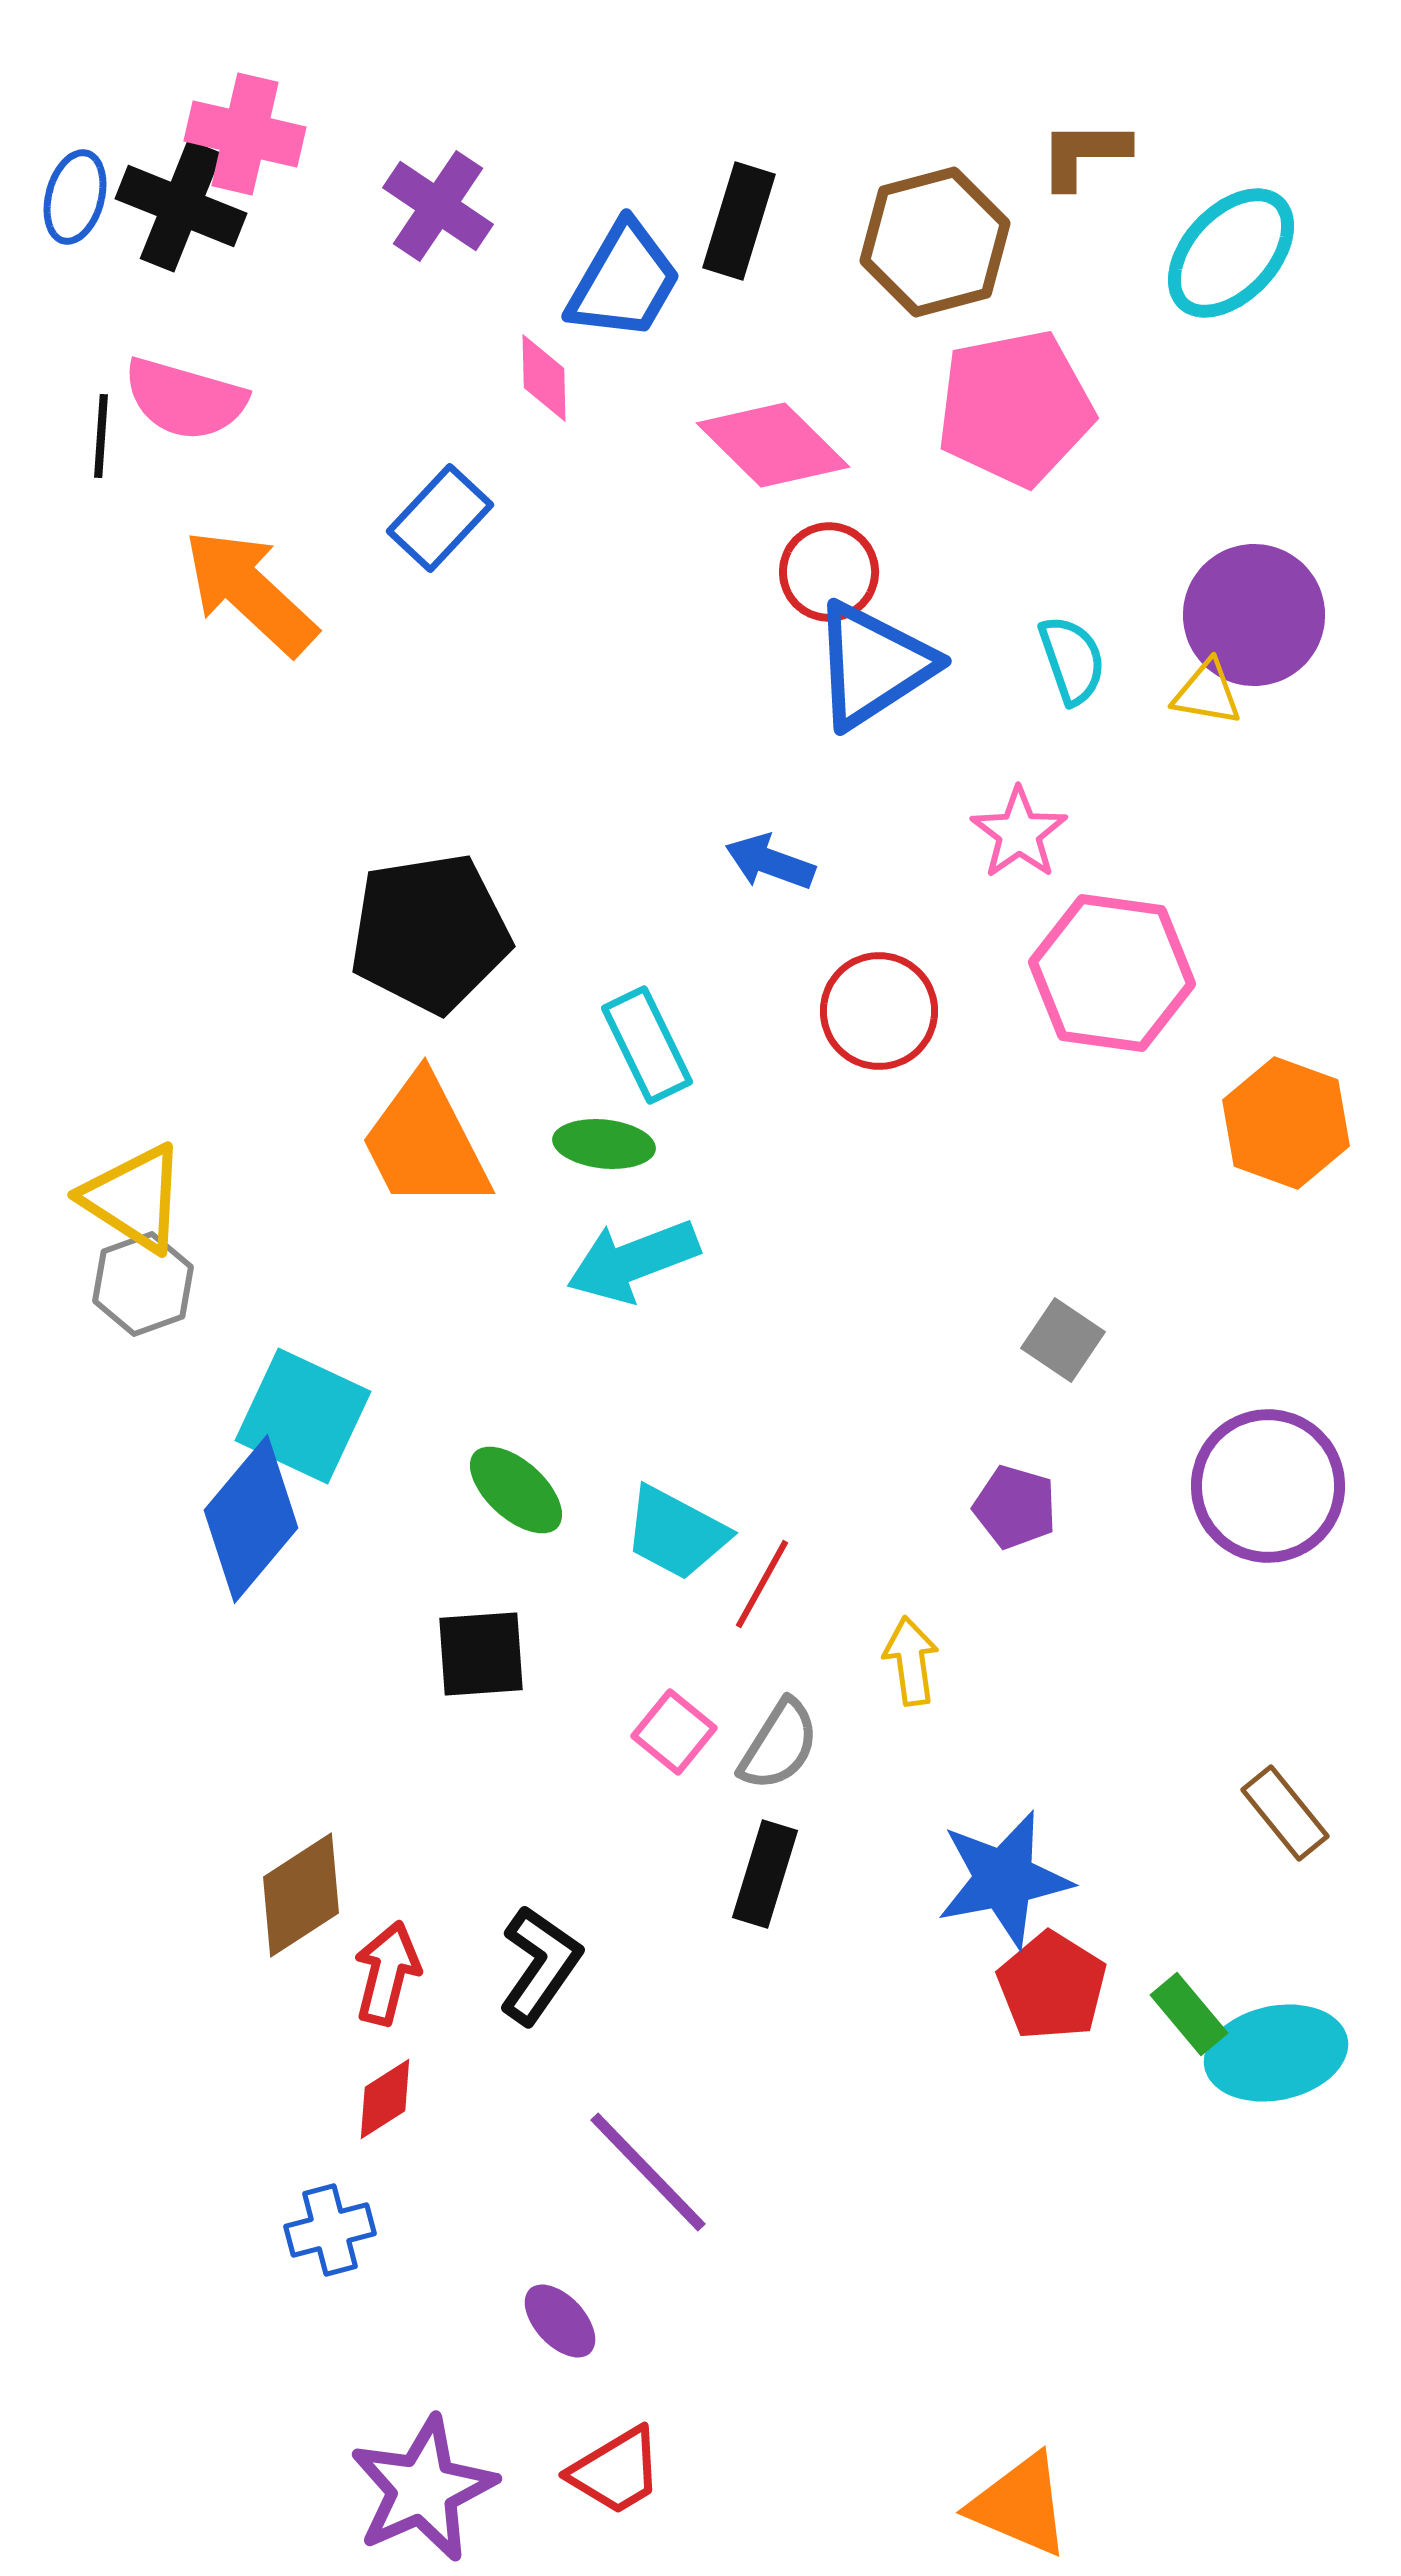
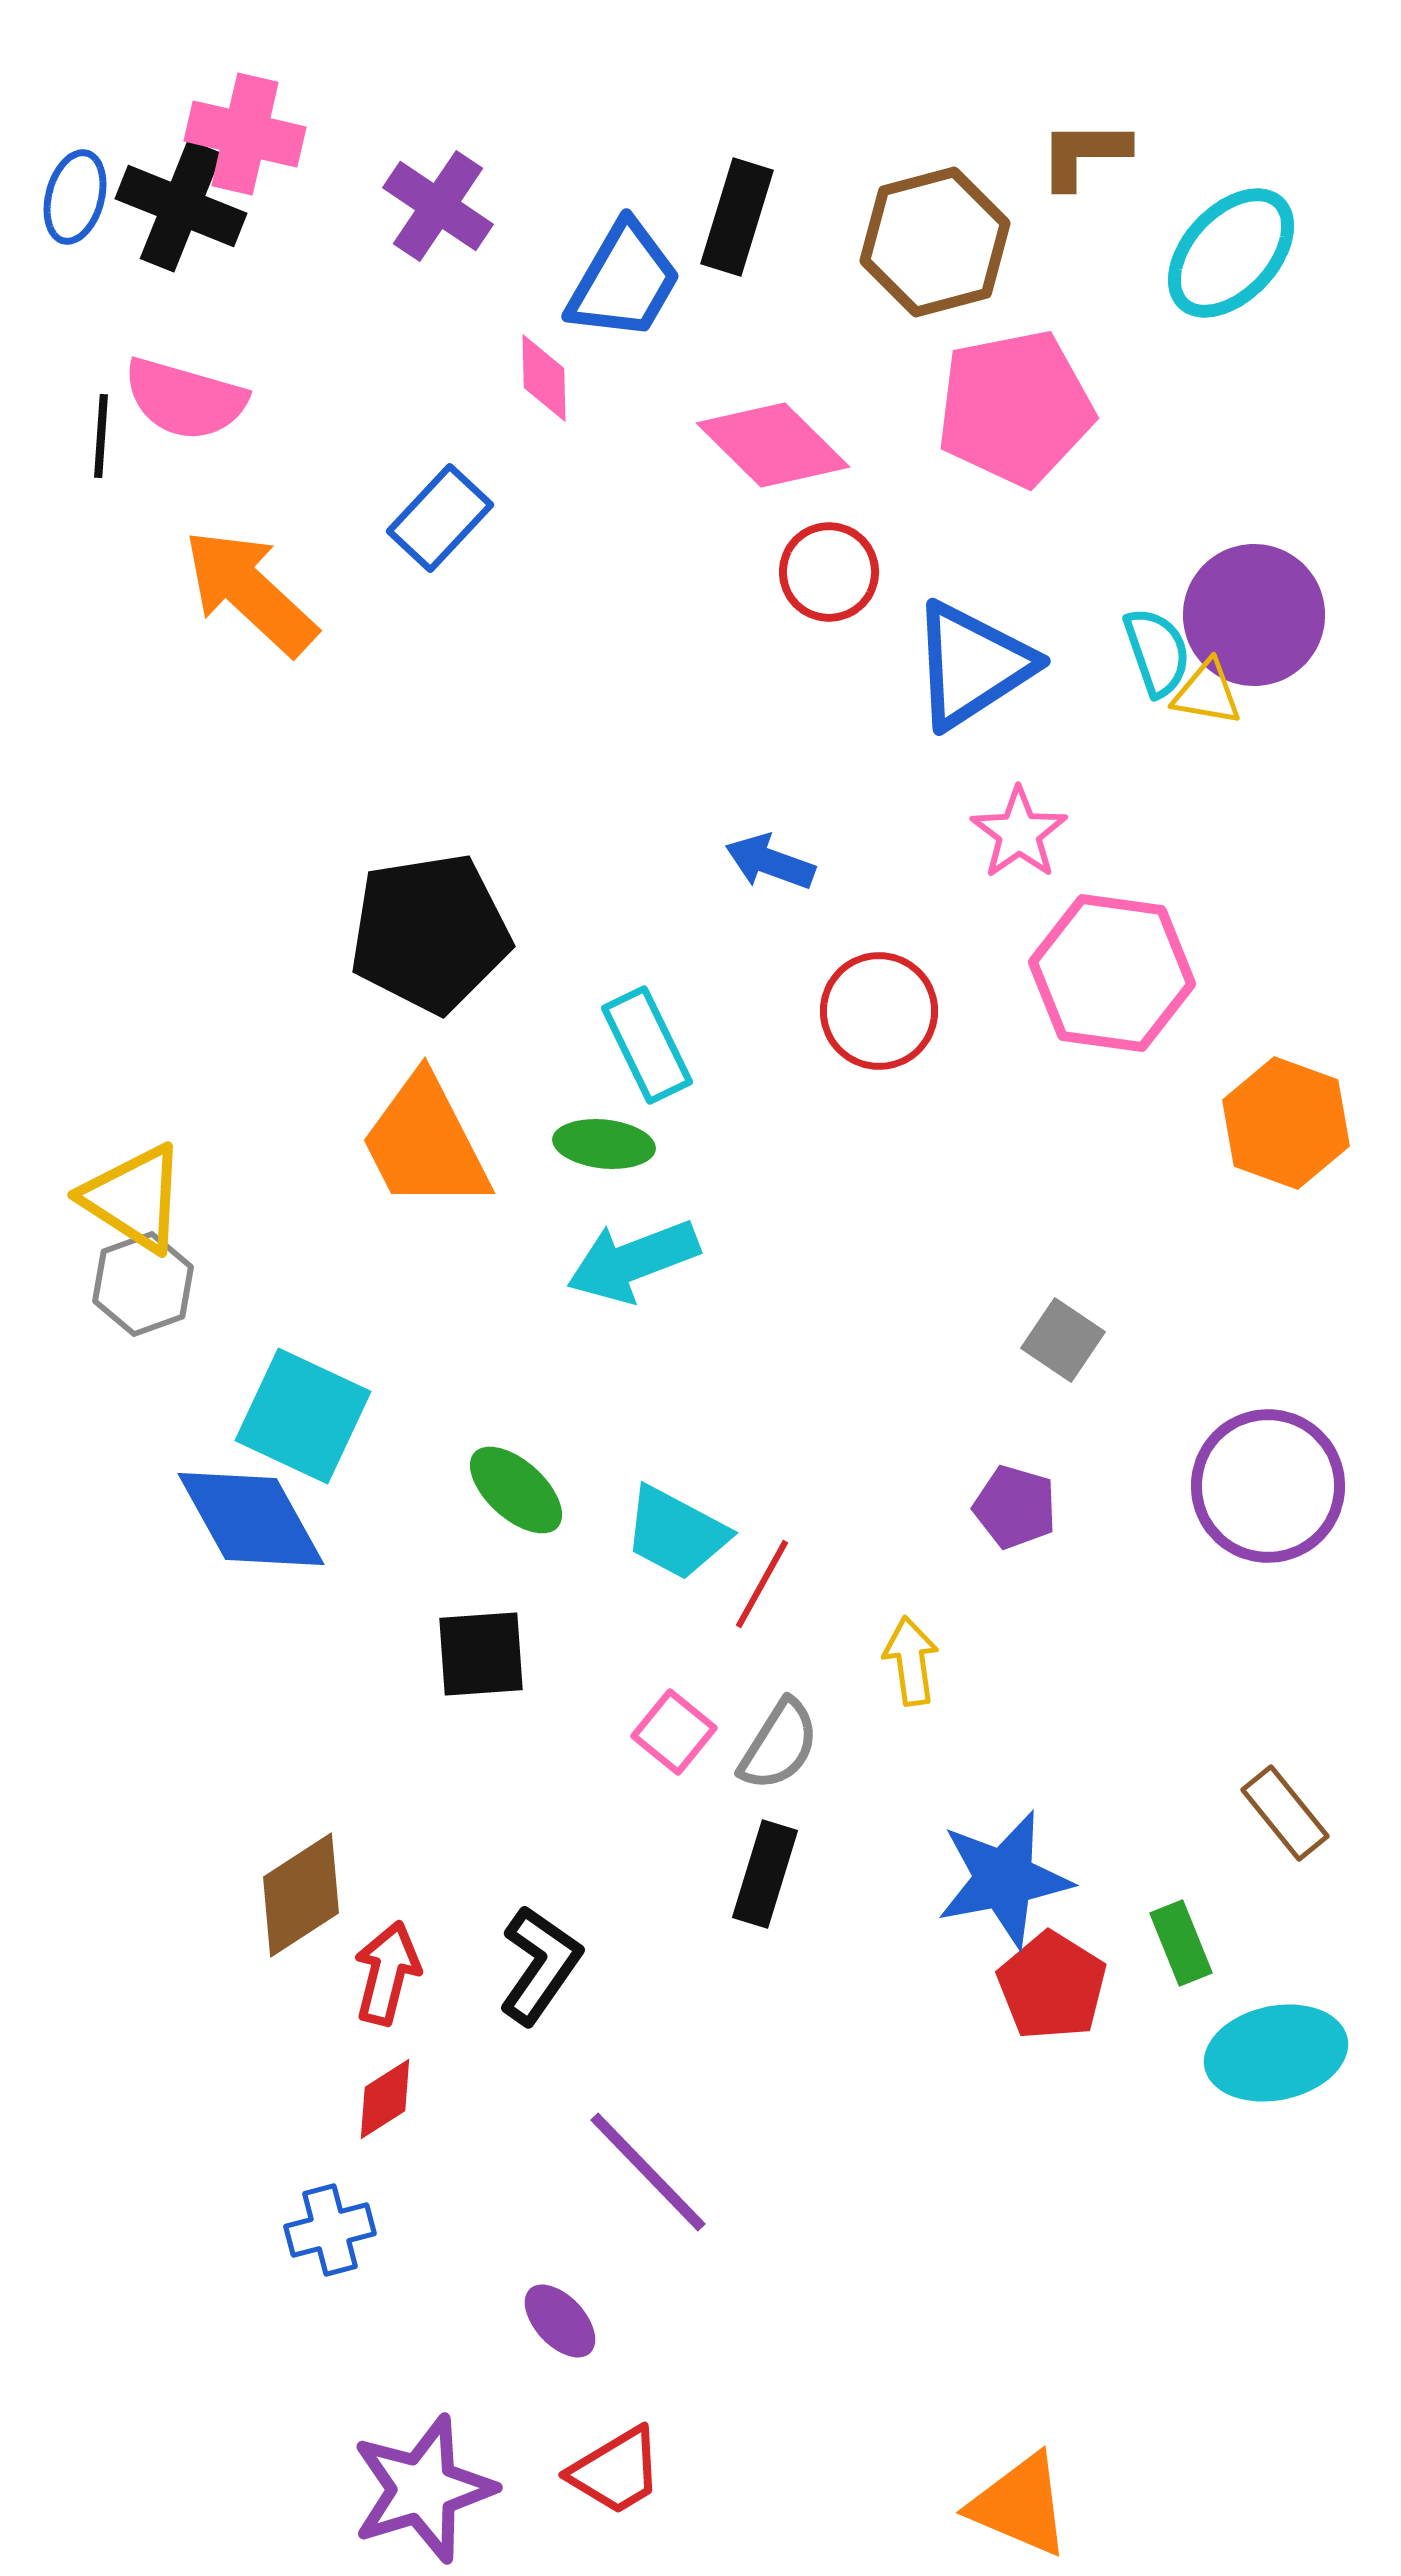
black rectangle at (739, 221): moved 2 px left, 4 px up
cyan semicircle at (1072, 660): moved 85 px right, 8 px up
blue triangle at (873, 665): moved 99 px right
blue diamond at (251, 1519): rotated 69 degrees counterclockwise
green rectangle at (1189, 2014): moved 8 px left, 71 px up; rotated 18 degrees clockwise
purple star at (423, 2489): rotated 7 degrees clockwise
